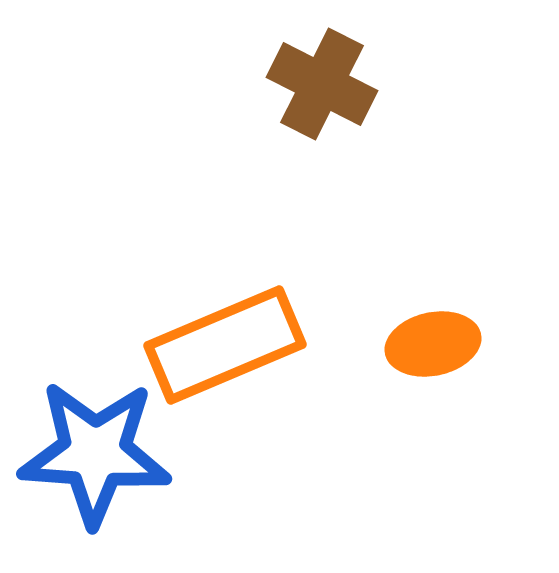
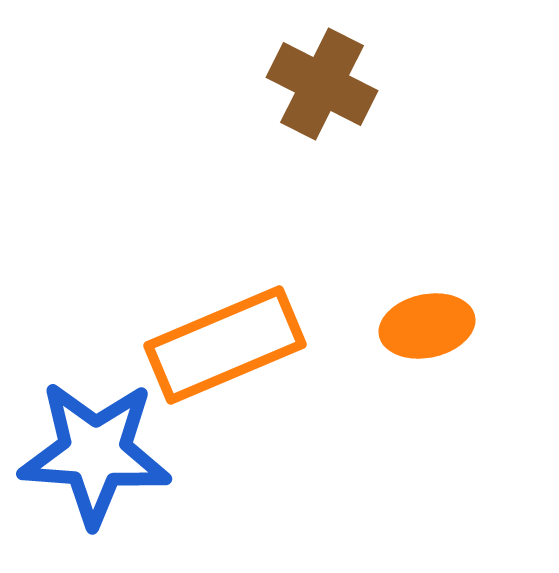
orange ellipse: moved 6 px left, 18 px up
